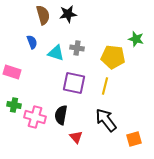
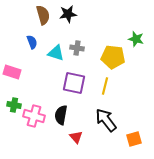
pink cross: moved 1 px left, 1 px up
